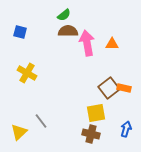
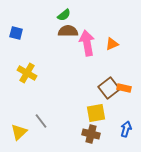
blue square: moved 4 px left, 1 px down
orange triangle: rotated 24 degrees counterclockwise
